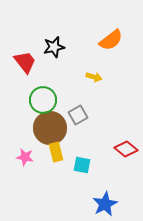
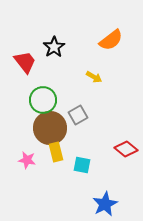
black star: rotated 20 degrees counterclockwise
yellow arrow: rotated 14 degrees clockwise
pink star: moved 2 px right, 3 px down
